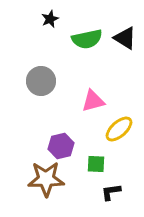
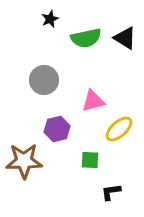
green semicircle: moved 1 px left, 1 px up
gray circle: moved 3 px right, 1 px up
purple hexagon: moved 4 px left, 17 px up
green square: moved 6 px left, 4 px up
brown star: moved 22 px left, 18 px up
